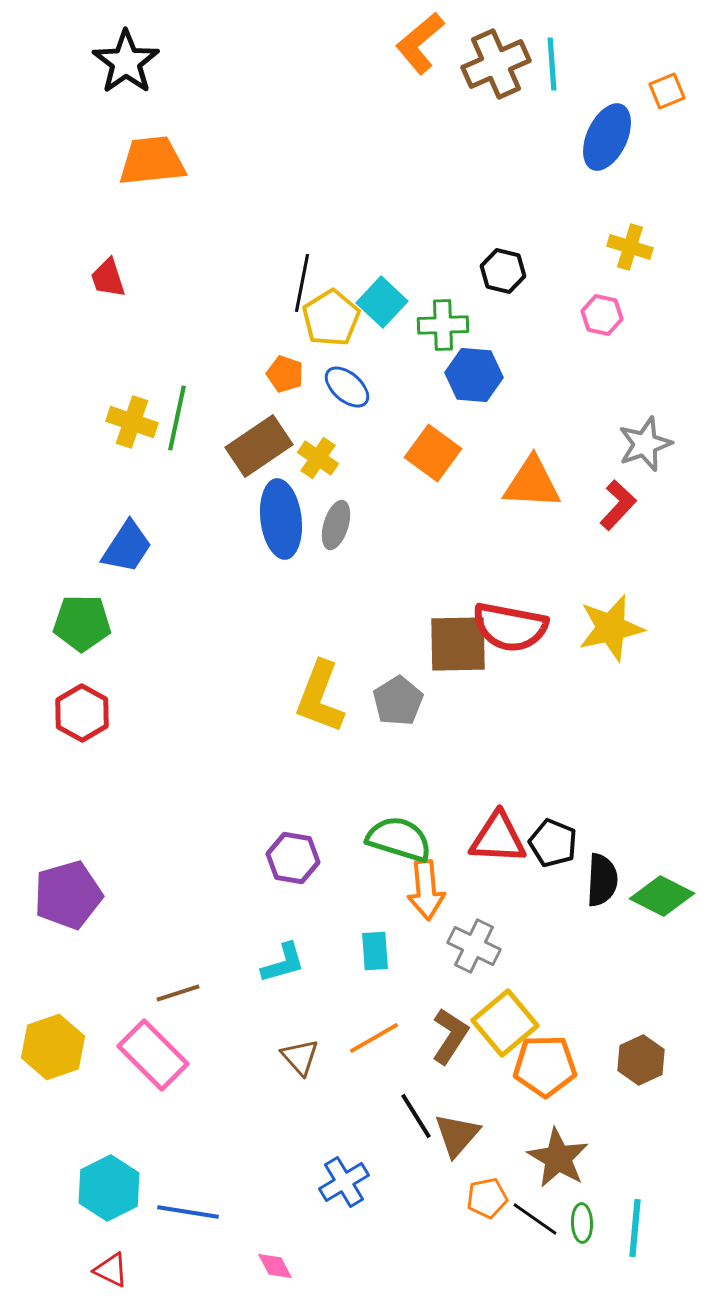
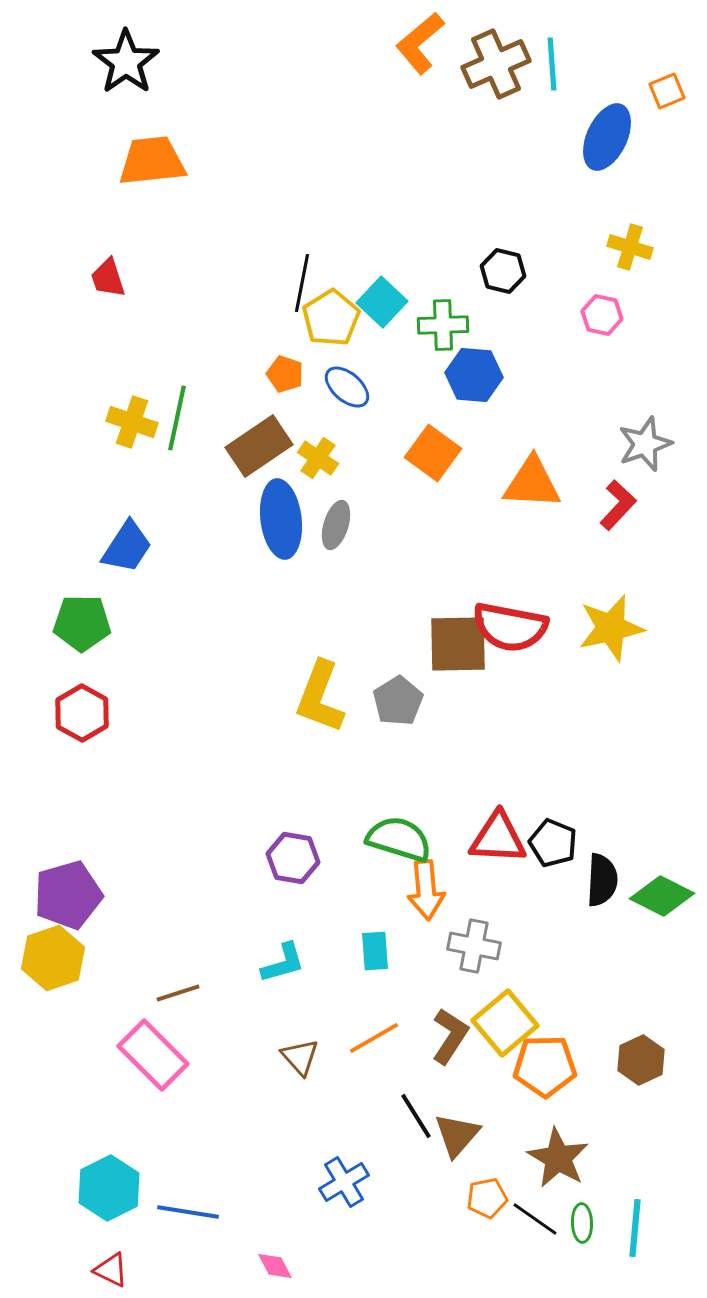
gray cross at (474, 946): rotated 15 degrees counterclockwise
yellow hexagon at (53, 1047): moved 89 px up
